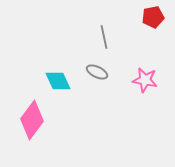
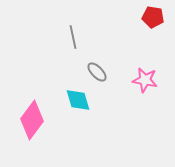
red pentagon: rotated 20 degrees clockwise
gray line: moved 31 px left
gray ellipse: rotated 20 degrees clockwise
cyan diamond: moved 20 px right, 19 px down; rotated 8 degrees clockwise
